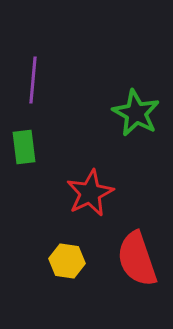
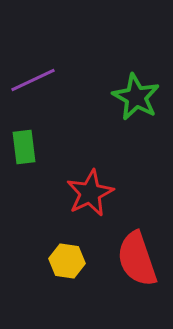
purple line: rotated 60 degrees clockwise
green star: moved 16 px up
